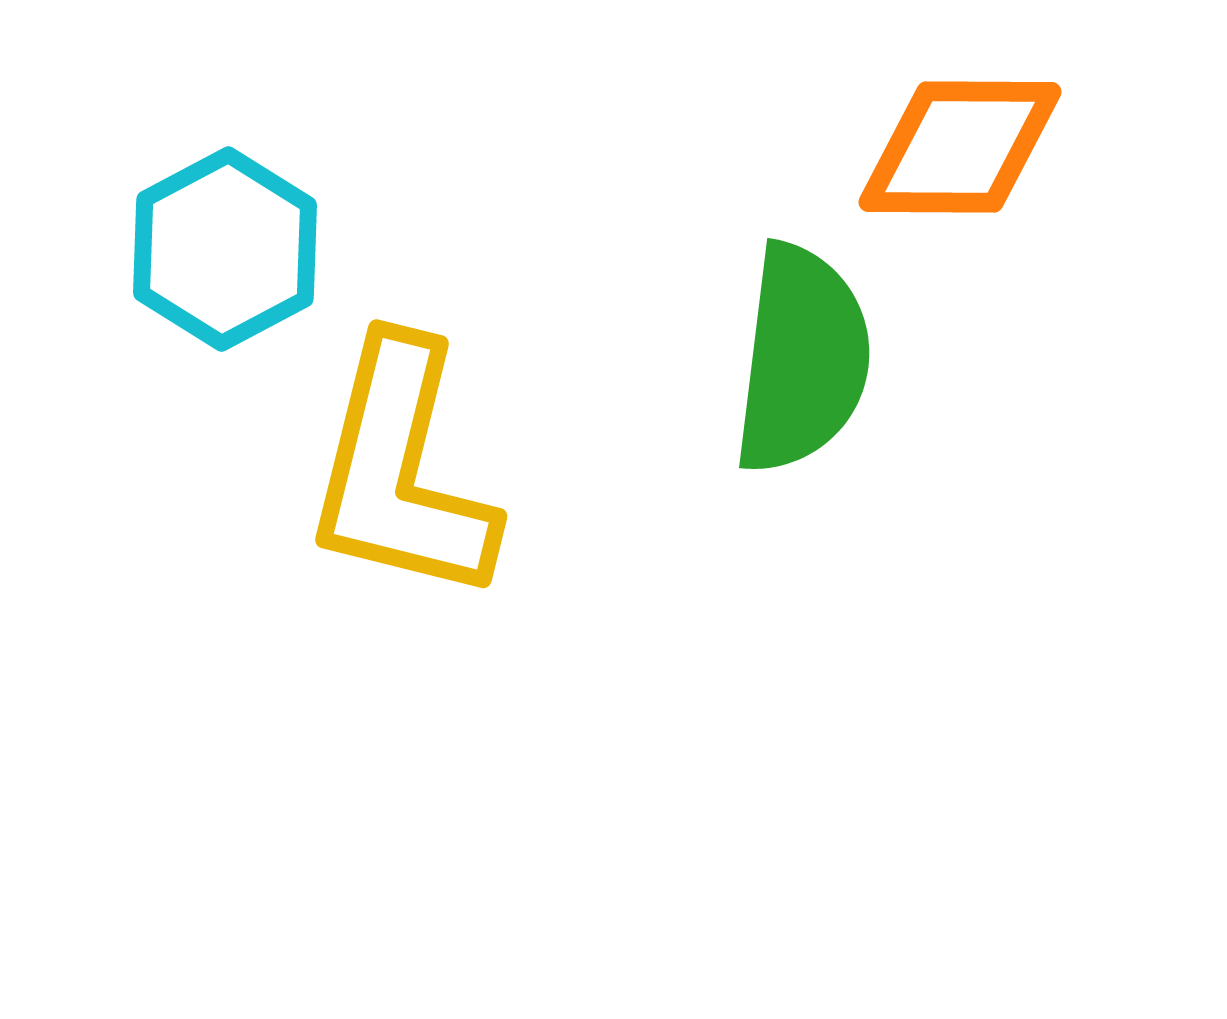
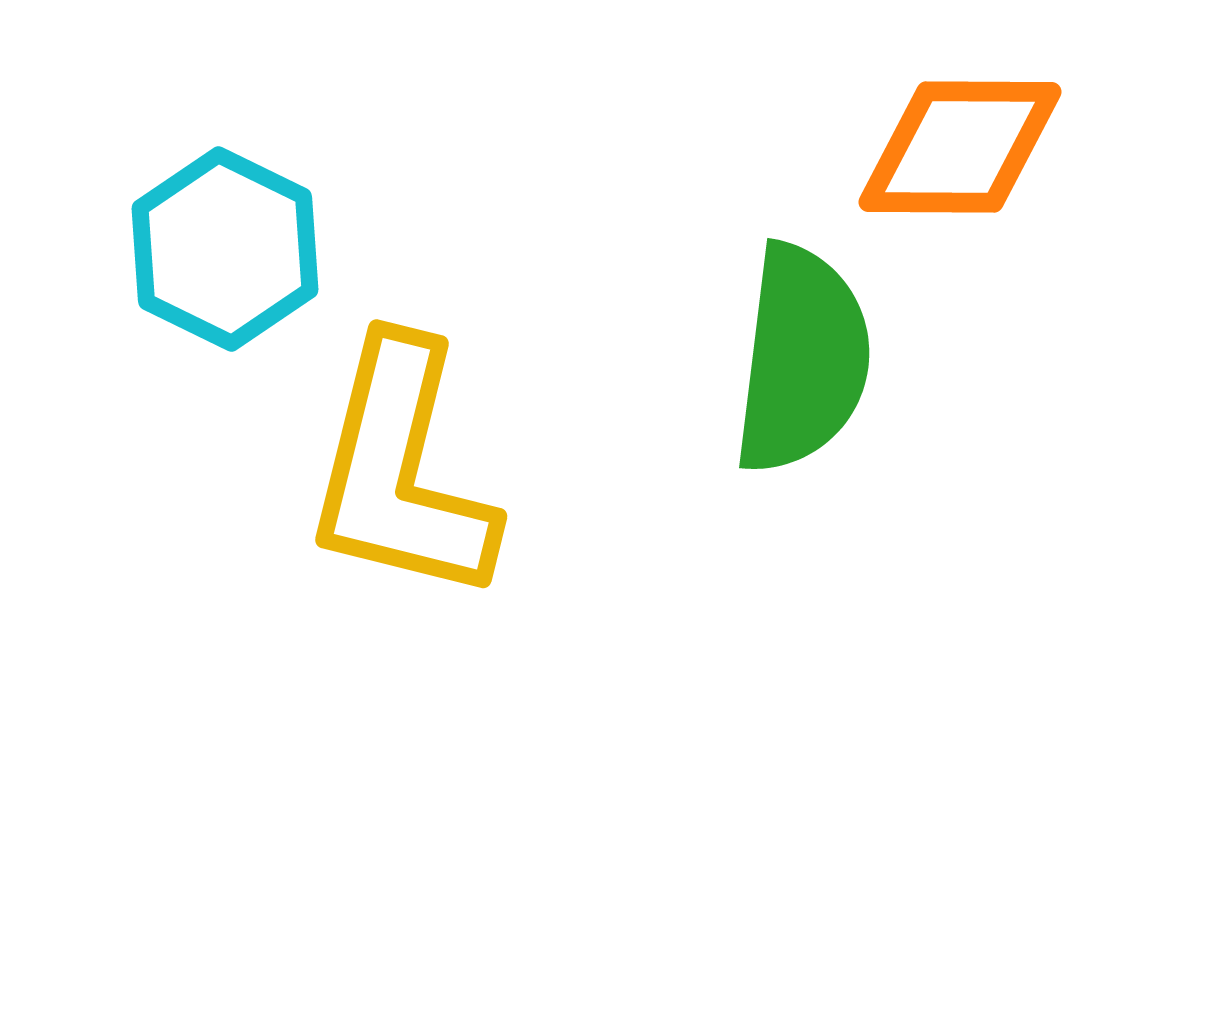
cyan hexagon: rotated 6 degrees counterclockwise
